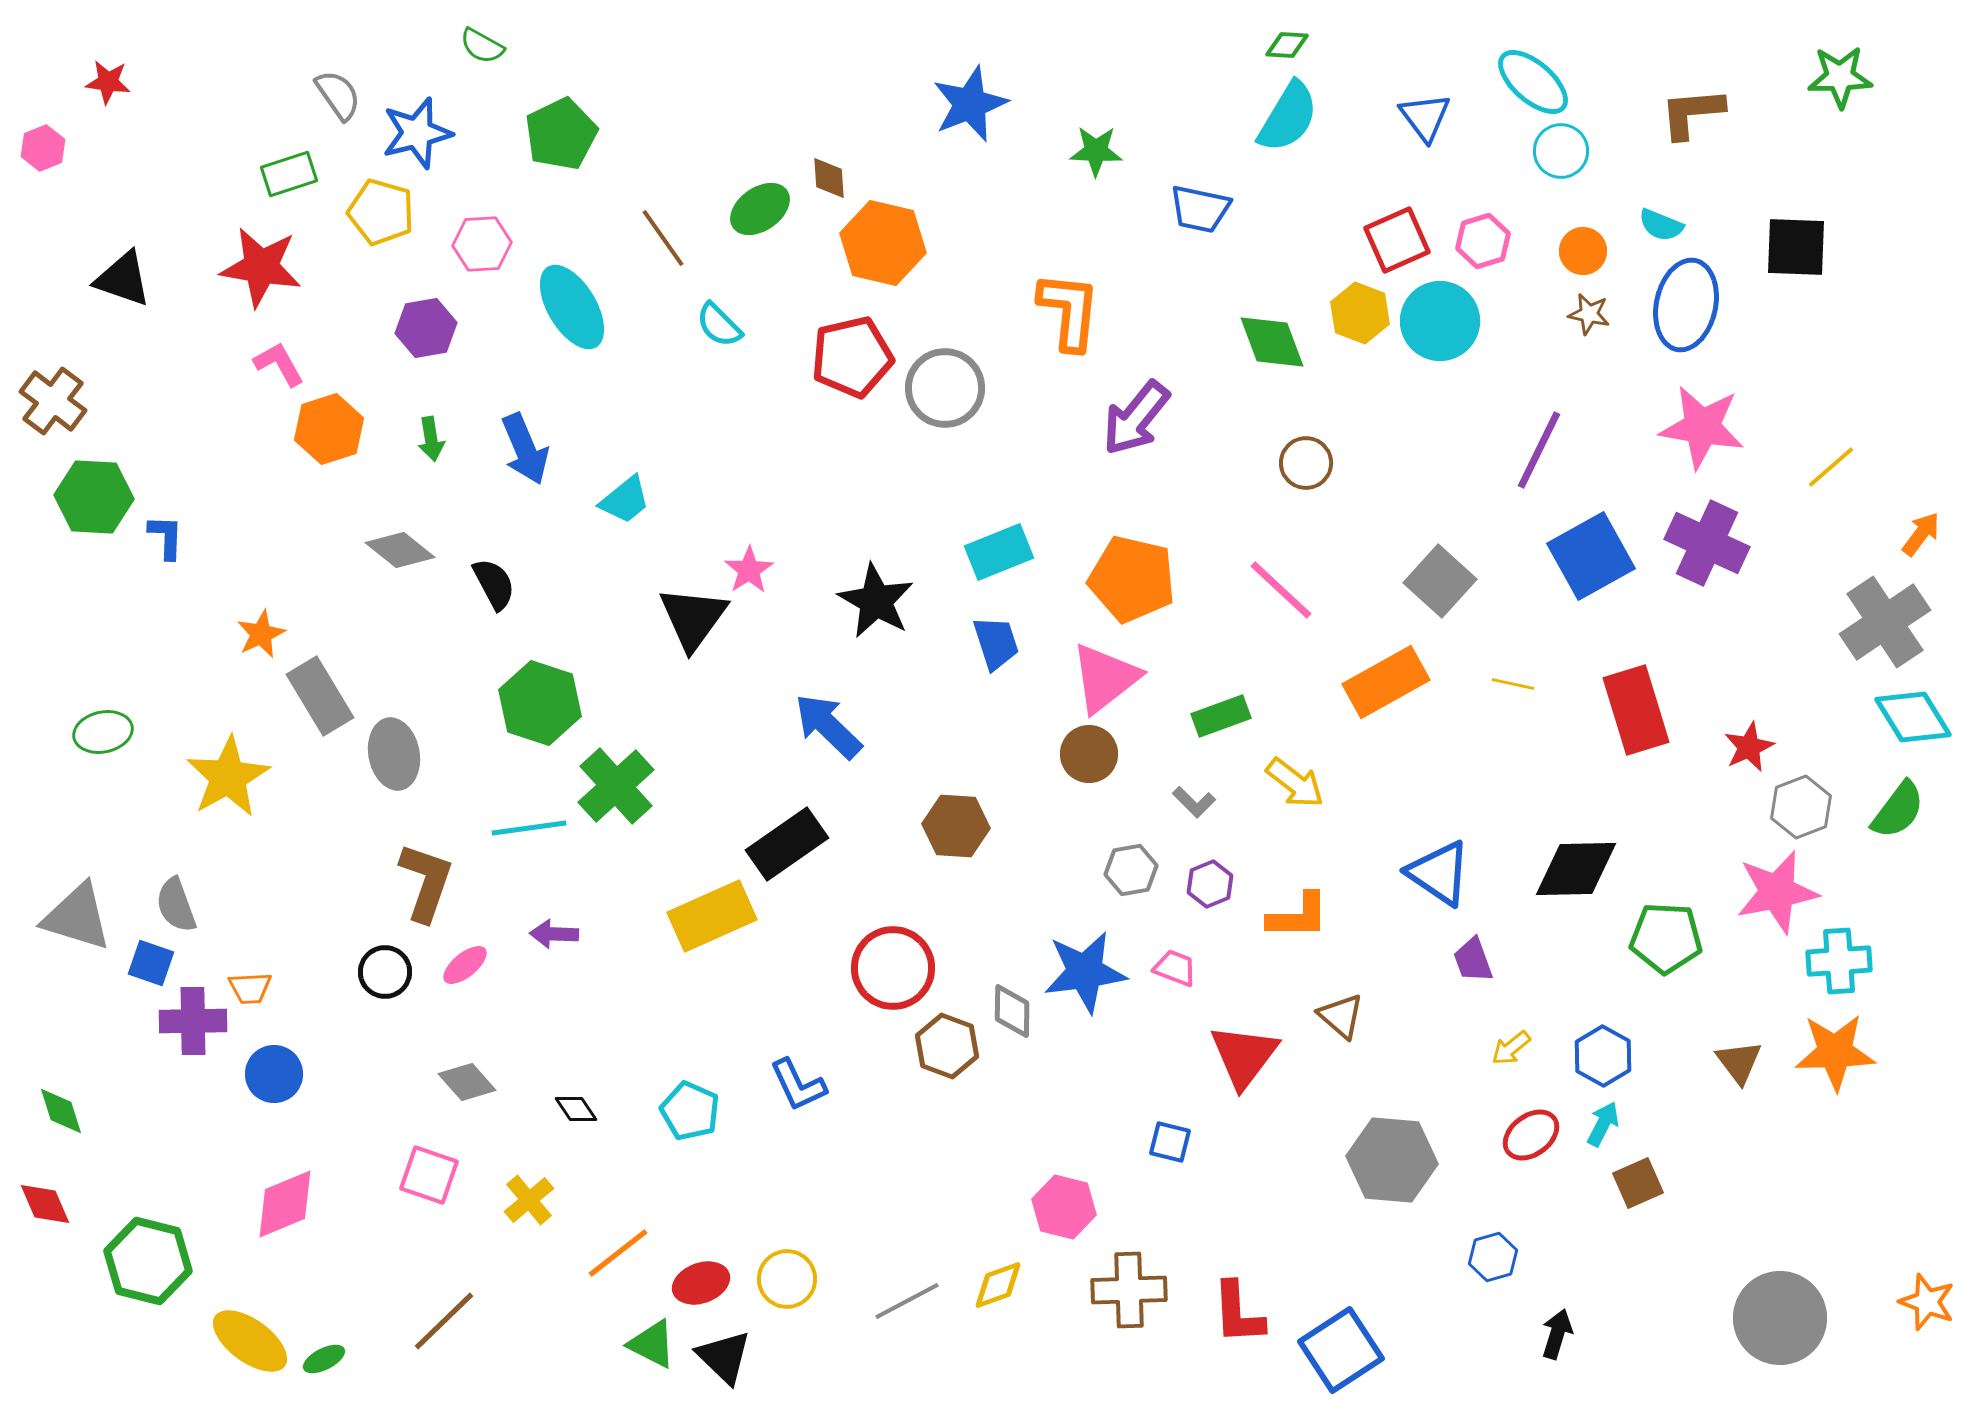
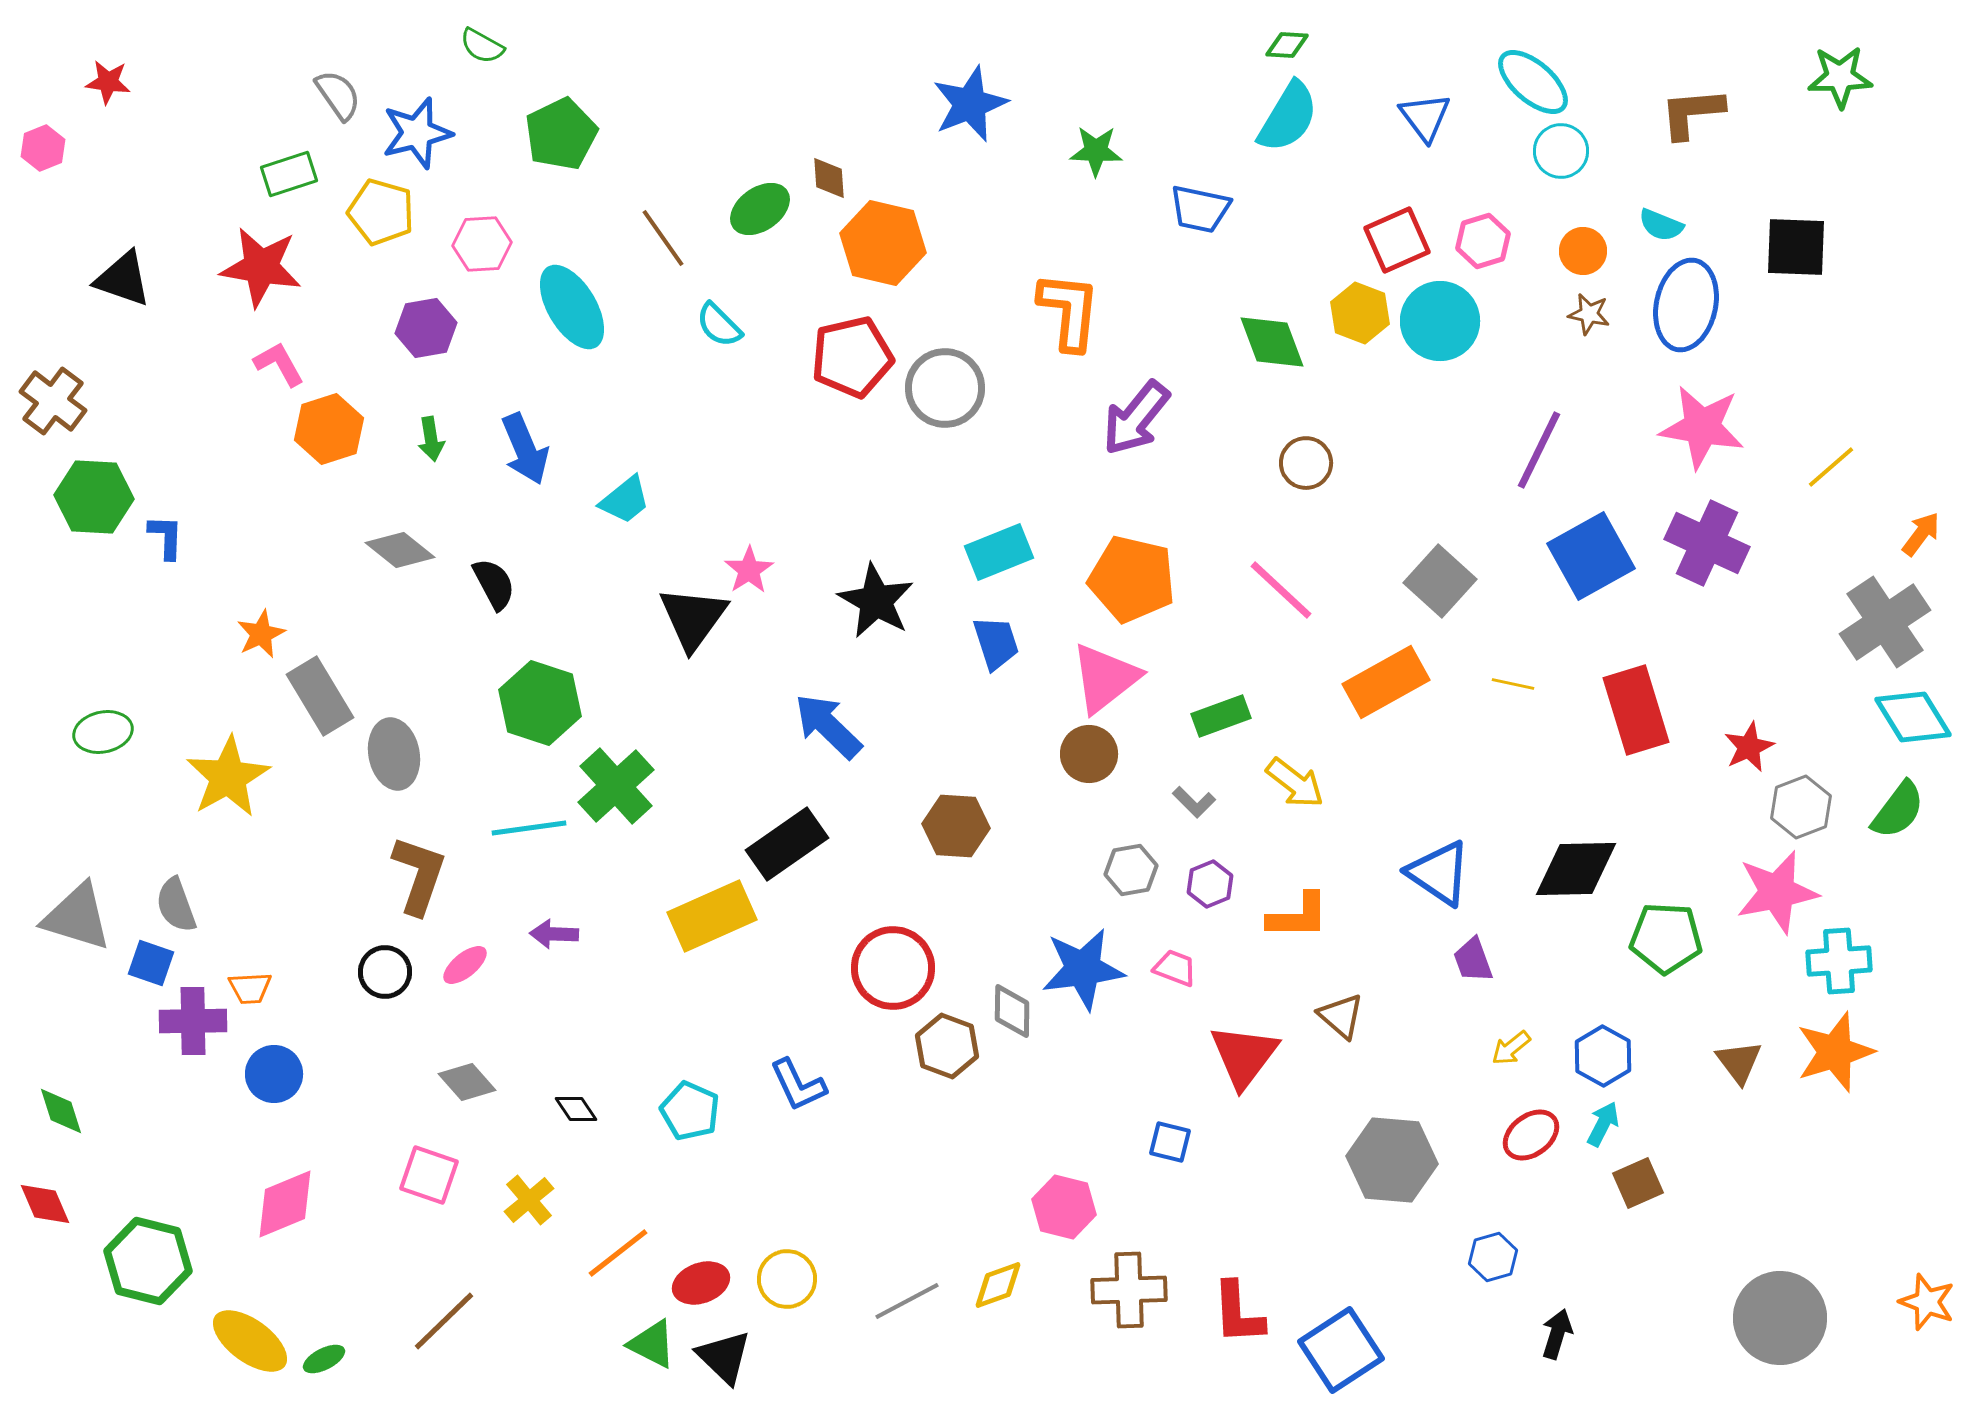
brown L-shape at (426, 882): moved 7 px left, 7 px up
blue star at (1085, 972): moved 2 px left, 3 px up
orange star at (1835, 1052): rotated 16 degrees counterclockwise
